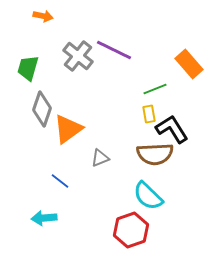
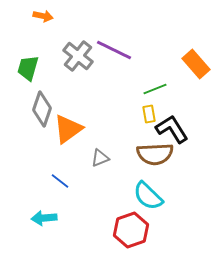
orange rectangle: moved 7 px right
